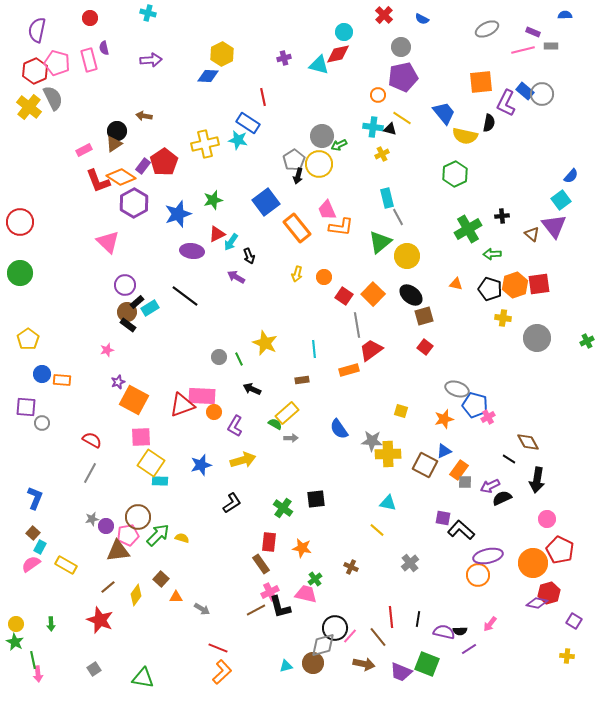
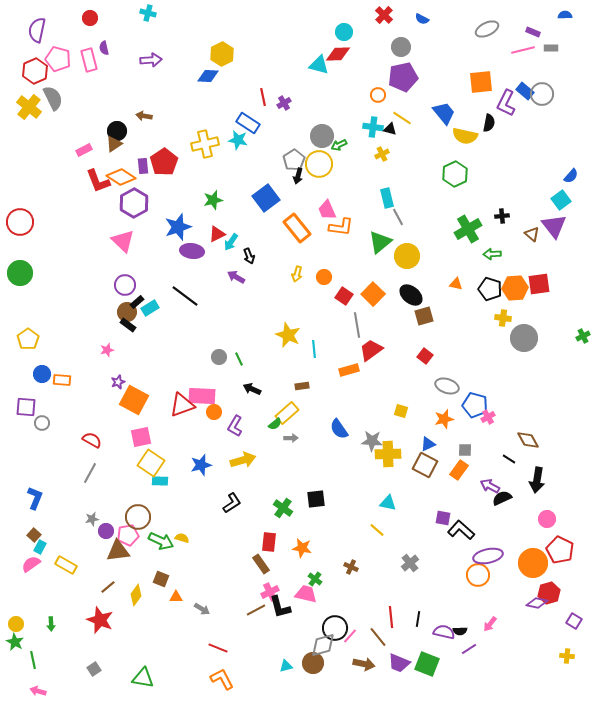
gray rectangle at (551, 46): moved 2 px down
red diamond at (338, 54): rotated 10 degrees clockwise
purple cross at (284, 58): moved 45 px down; rotated 16 degrees counterclockwise
pink pentagon at (57, 63): moved 1 px right, 4 px up
purple rectangle at (143, 166): rotated 42 degrees counterclockwise
blue square at (266, 202): moved 4 px up
blue star at (178, 214): moved 13 px down
pink triangle at (108, 242): moved 15 px right, 1 px up
orange hexagon at (515, 285): moved 3 px down; rotated 15 degrees clockwise
gray circle at (537, 338): moved 13 px left
green cross at (587, 341): moved 4 px left, 5 px up
yellow star at (265, 343): moved 23 px right, 8 px up
red square at (425, 347): moved 9 px down
brown rectangle at (302, 380): moved 6 px down
gray ellipse at (457, 389): moved 10 px left, 3 px up
green semicircle at (275, 424): rotated 112 degrees clockwise
pink square at (141, 437): rotated 10 degrees counterclockwise
brown diamond at (528, 442): moved 2 px up
blue triangle at (444, 451): moved 16 px left, 7 px up
gray square at (465, 482): moved 32 px up
purple arrow at (490, 486): rotated 54 degrees clockwise
purple circle at (106, 526): moved 5 px down
brown square at (33, 533): moved 1 px right, 2 px down
green arrow at (158, 535): moved 3 px right, 6 px down; rotated 70 degrees clockwise
brown square at (161, 579): rotated 21 degrees counterclockwise
green cross at (315, 579): rotated 16 degrees counterclockwise
orange L-shape at (222, 672): moved 7 px down; rotated 75 degrees counterclockwise
purple trapezoid at (401, 672): moved 2 px left, 9 px up
pink arrow at (38, 674): moved 17 px down; rotated 112 degrees clockwise
